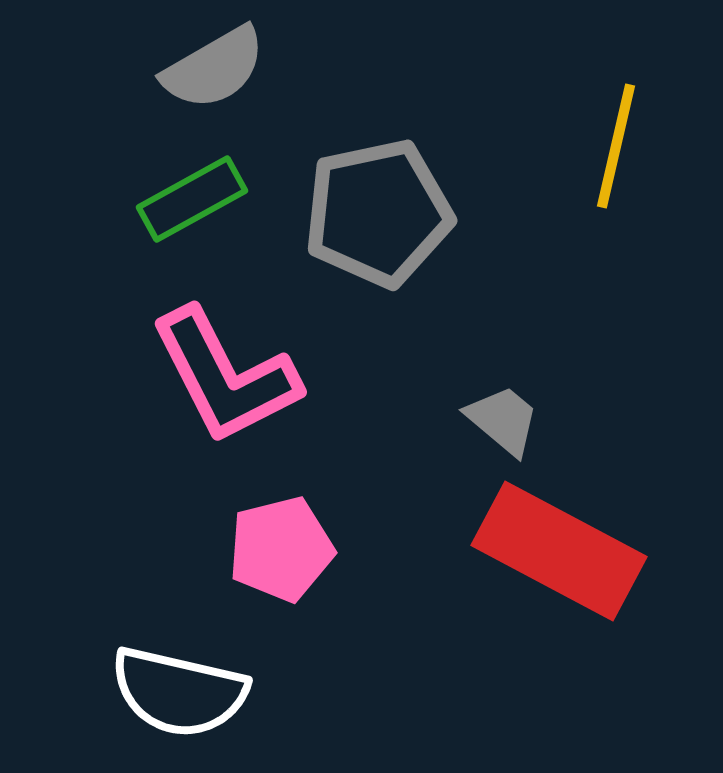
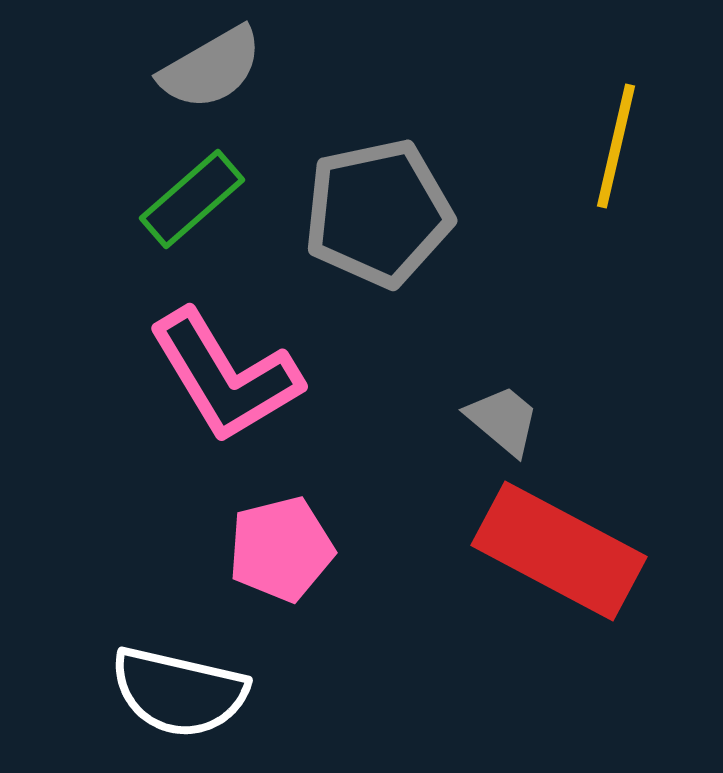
gray semicircle: moved 3 px left
green rectangle: rotated 12 degrees counterclockwise
pink L-shape: rotated 4 degrees counterclockwise
